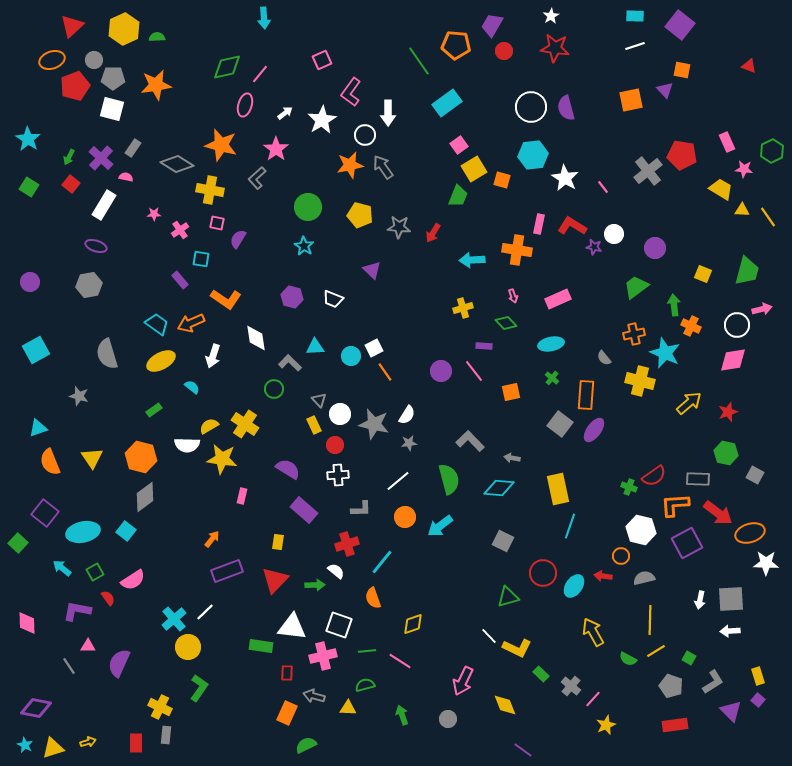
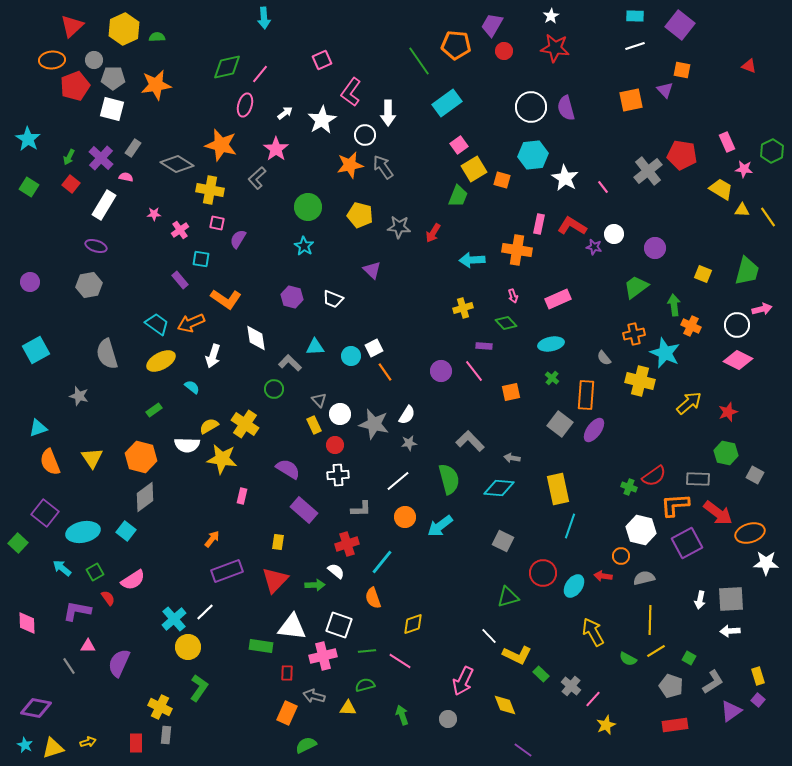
orange ellipse at (52, 60): rotated 15 degrees clockwise
pink diamond at (733, 360): moved 5 px right; rotated 36 degrees clockwise
yellow L-shape at (517, 648): moved 7 px down
purple triangle at (731, 711): rotated 40 degrees clockwise
